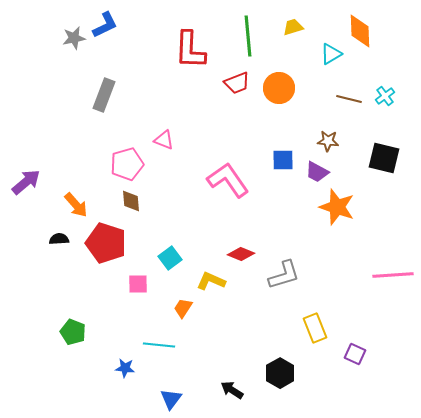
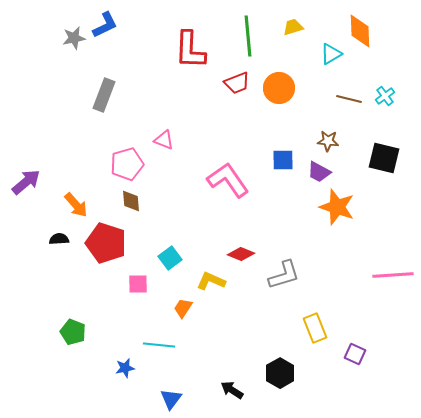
purple trapezoid: moved 2 px right
blue star: rotated 18 degrees counterclockwise
